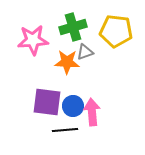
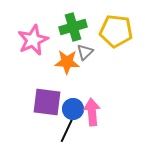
pink star: rotated 20 degrees counterclockwise
gray triangle: rotated 24 degrees counterclockwise
blue circle: moved 3 px down
black line: moved 2 px right; rotated 60 degrees counterclockwise
